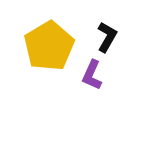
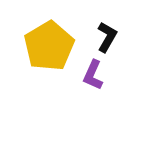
purple L-shape: moved 1 px right
